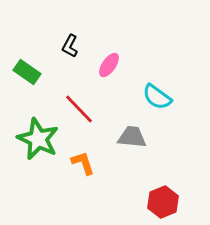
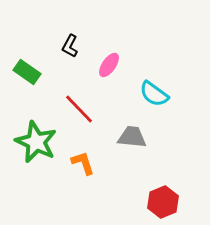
cyan semicircle: moved 3 px left, 3 px up
green star: moved 2 px left, 3 px down
